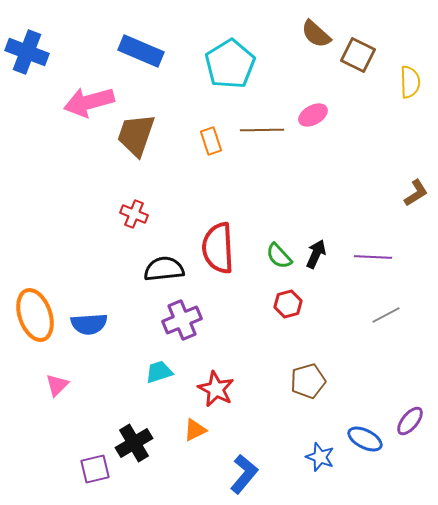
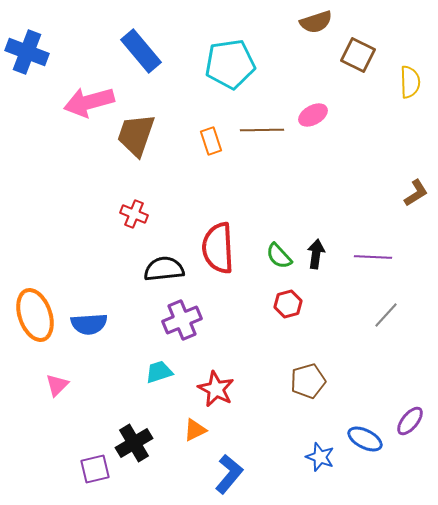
brown semicircle: moved 12 px up; rotated 60 degrees counterclockwise
blue rectangle: rotated 27 degrees clockwise
cyan pentagon: rotated 24 degrees clockwise
black arrow: rotated 16 degrees counterclockwise
gray line: rotated 20 degrees counterclockwise
blue L-shape: moved 15 px left
